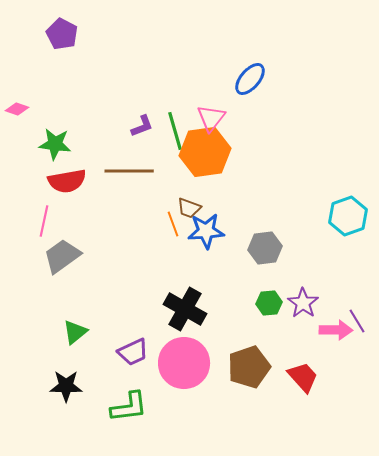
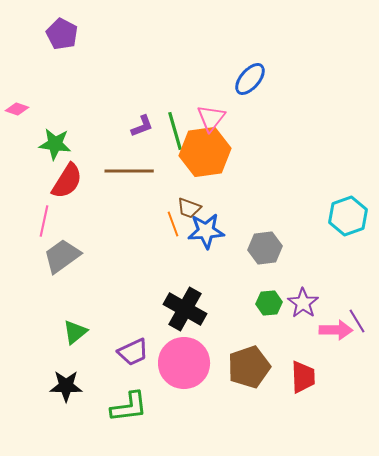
red semicircle: rotated 48 degrees counterclockwise
red trapezoid: rotated 40 degrees clockwise
